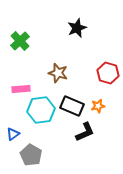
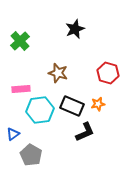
black star: moved 2 px left, 1 px down
orange star: moved 2 px up
cyan hexagon: moved 1 px left
